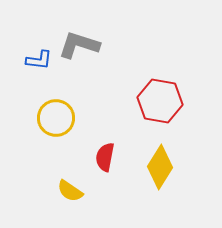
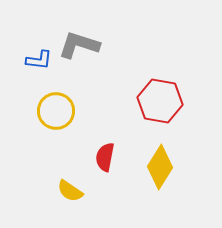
yellow circle: moved 7 px up
